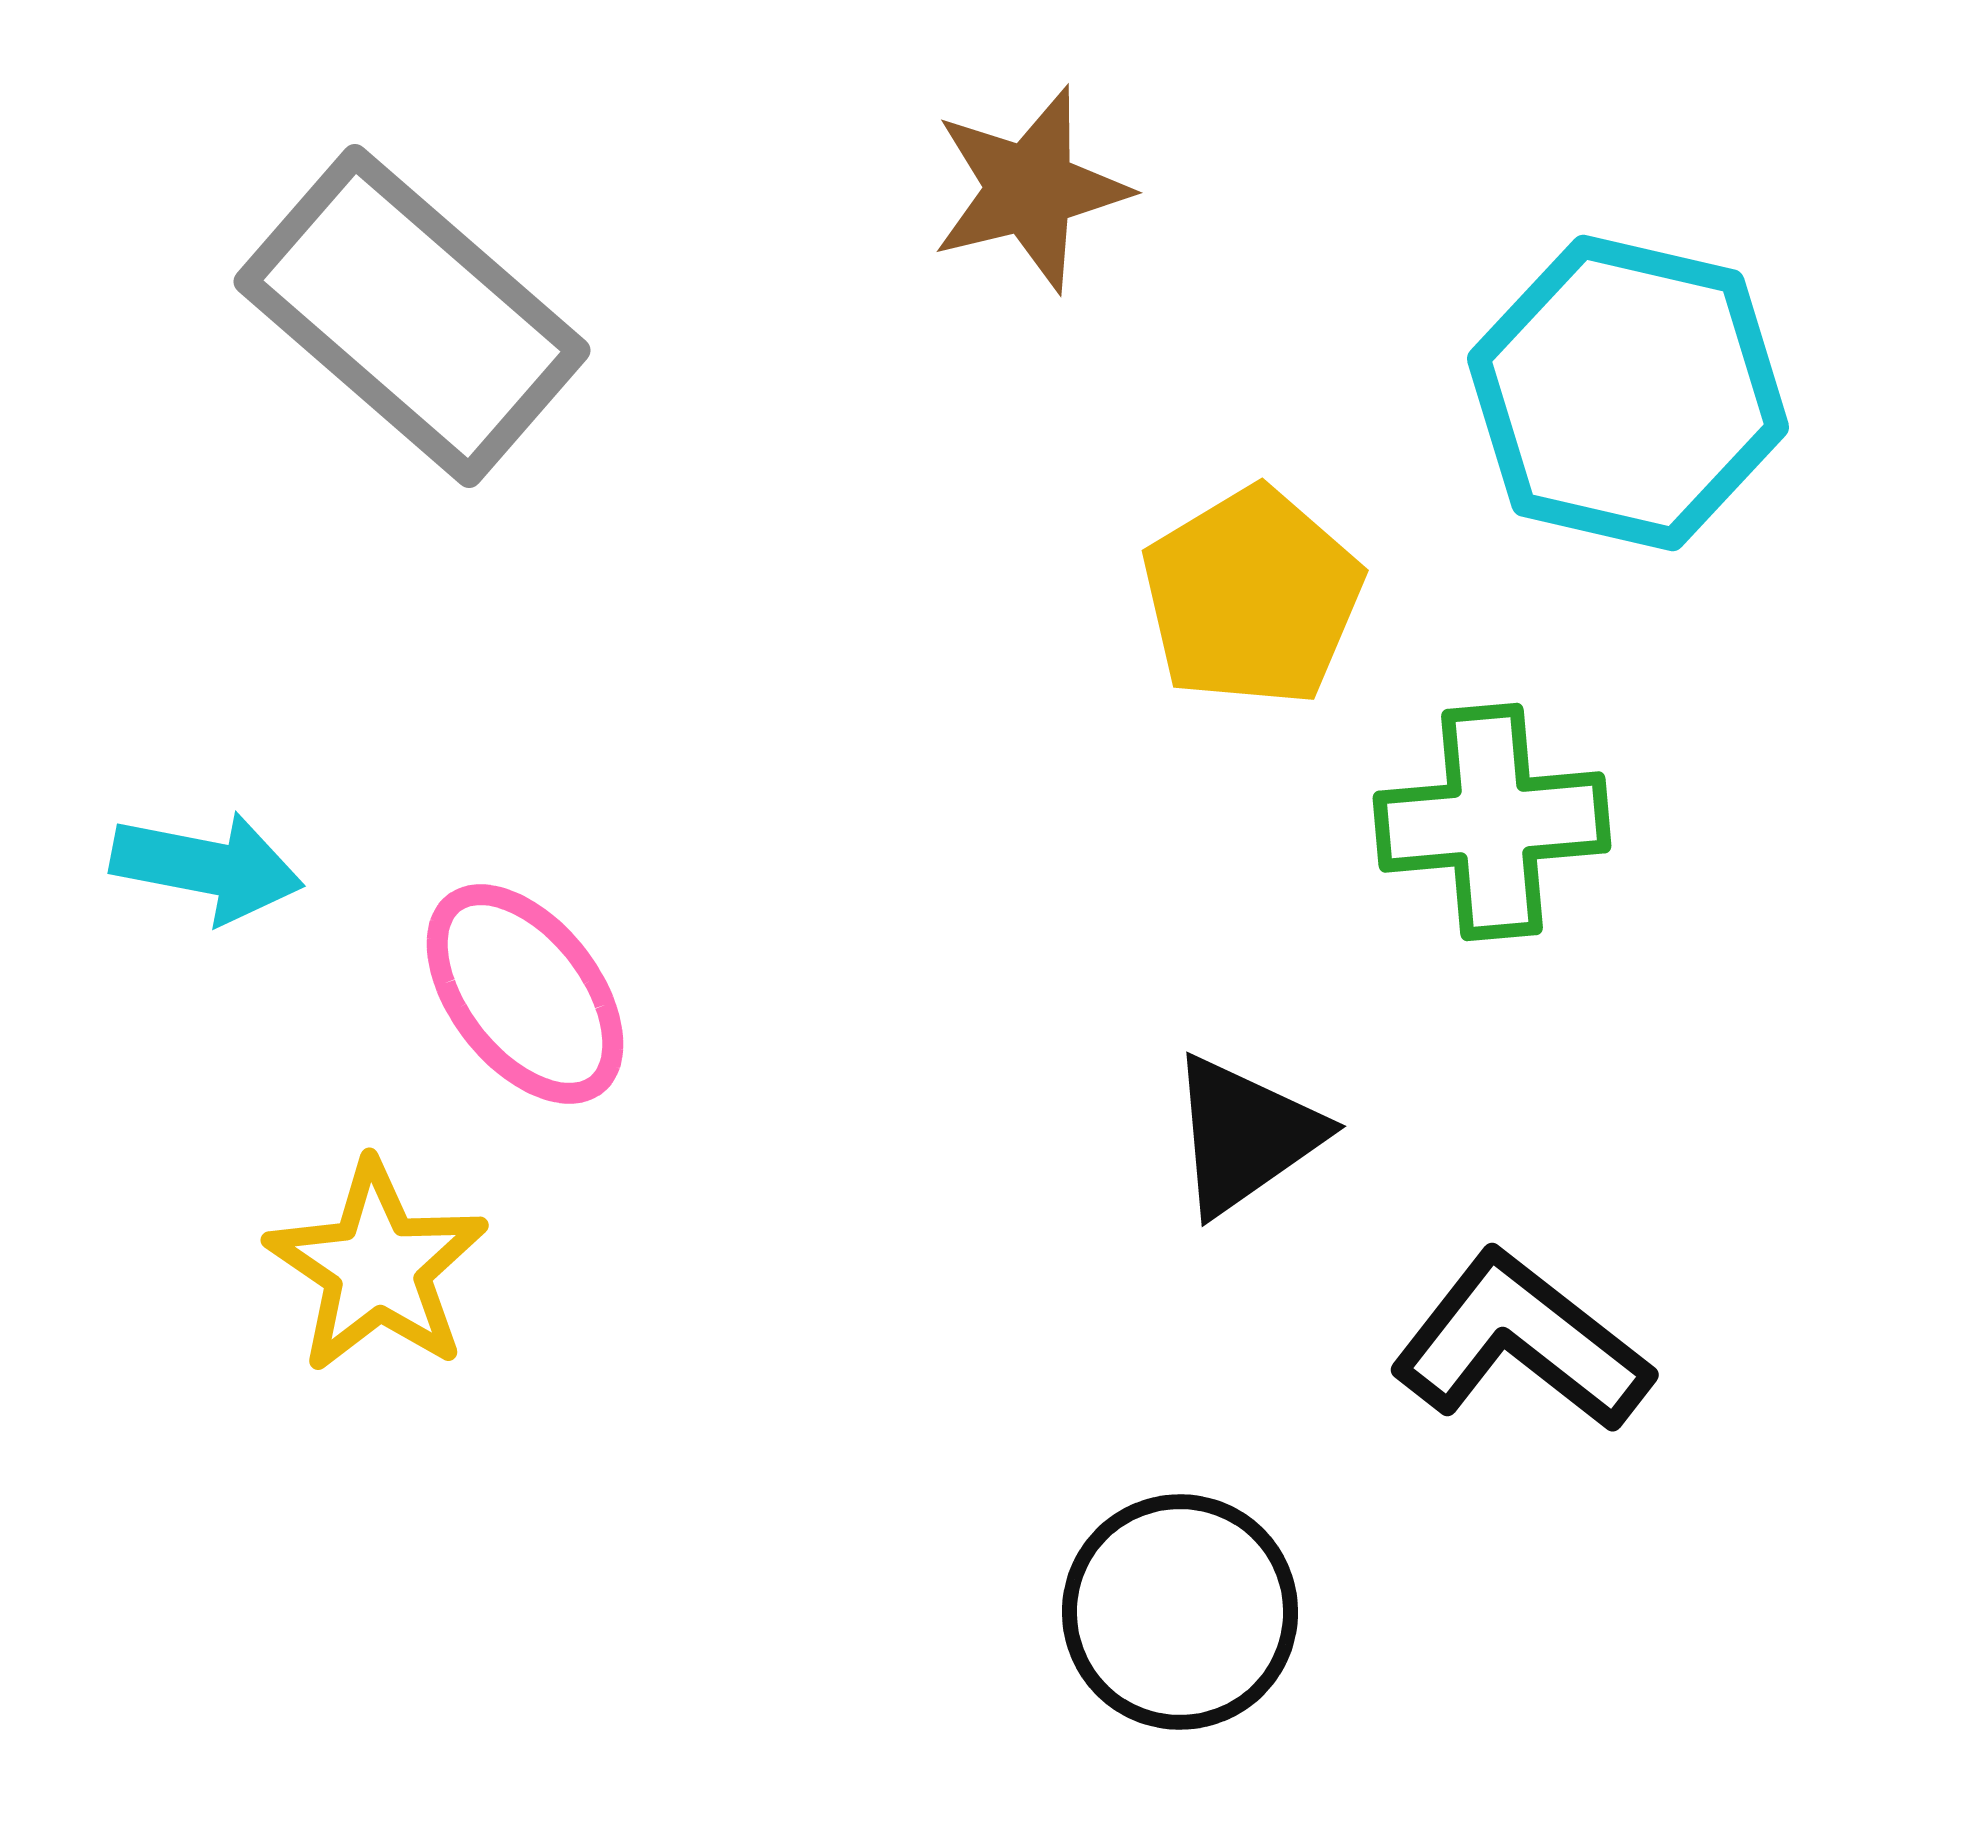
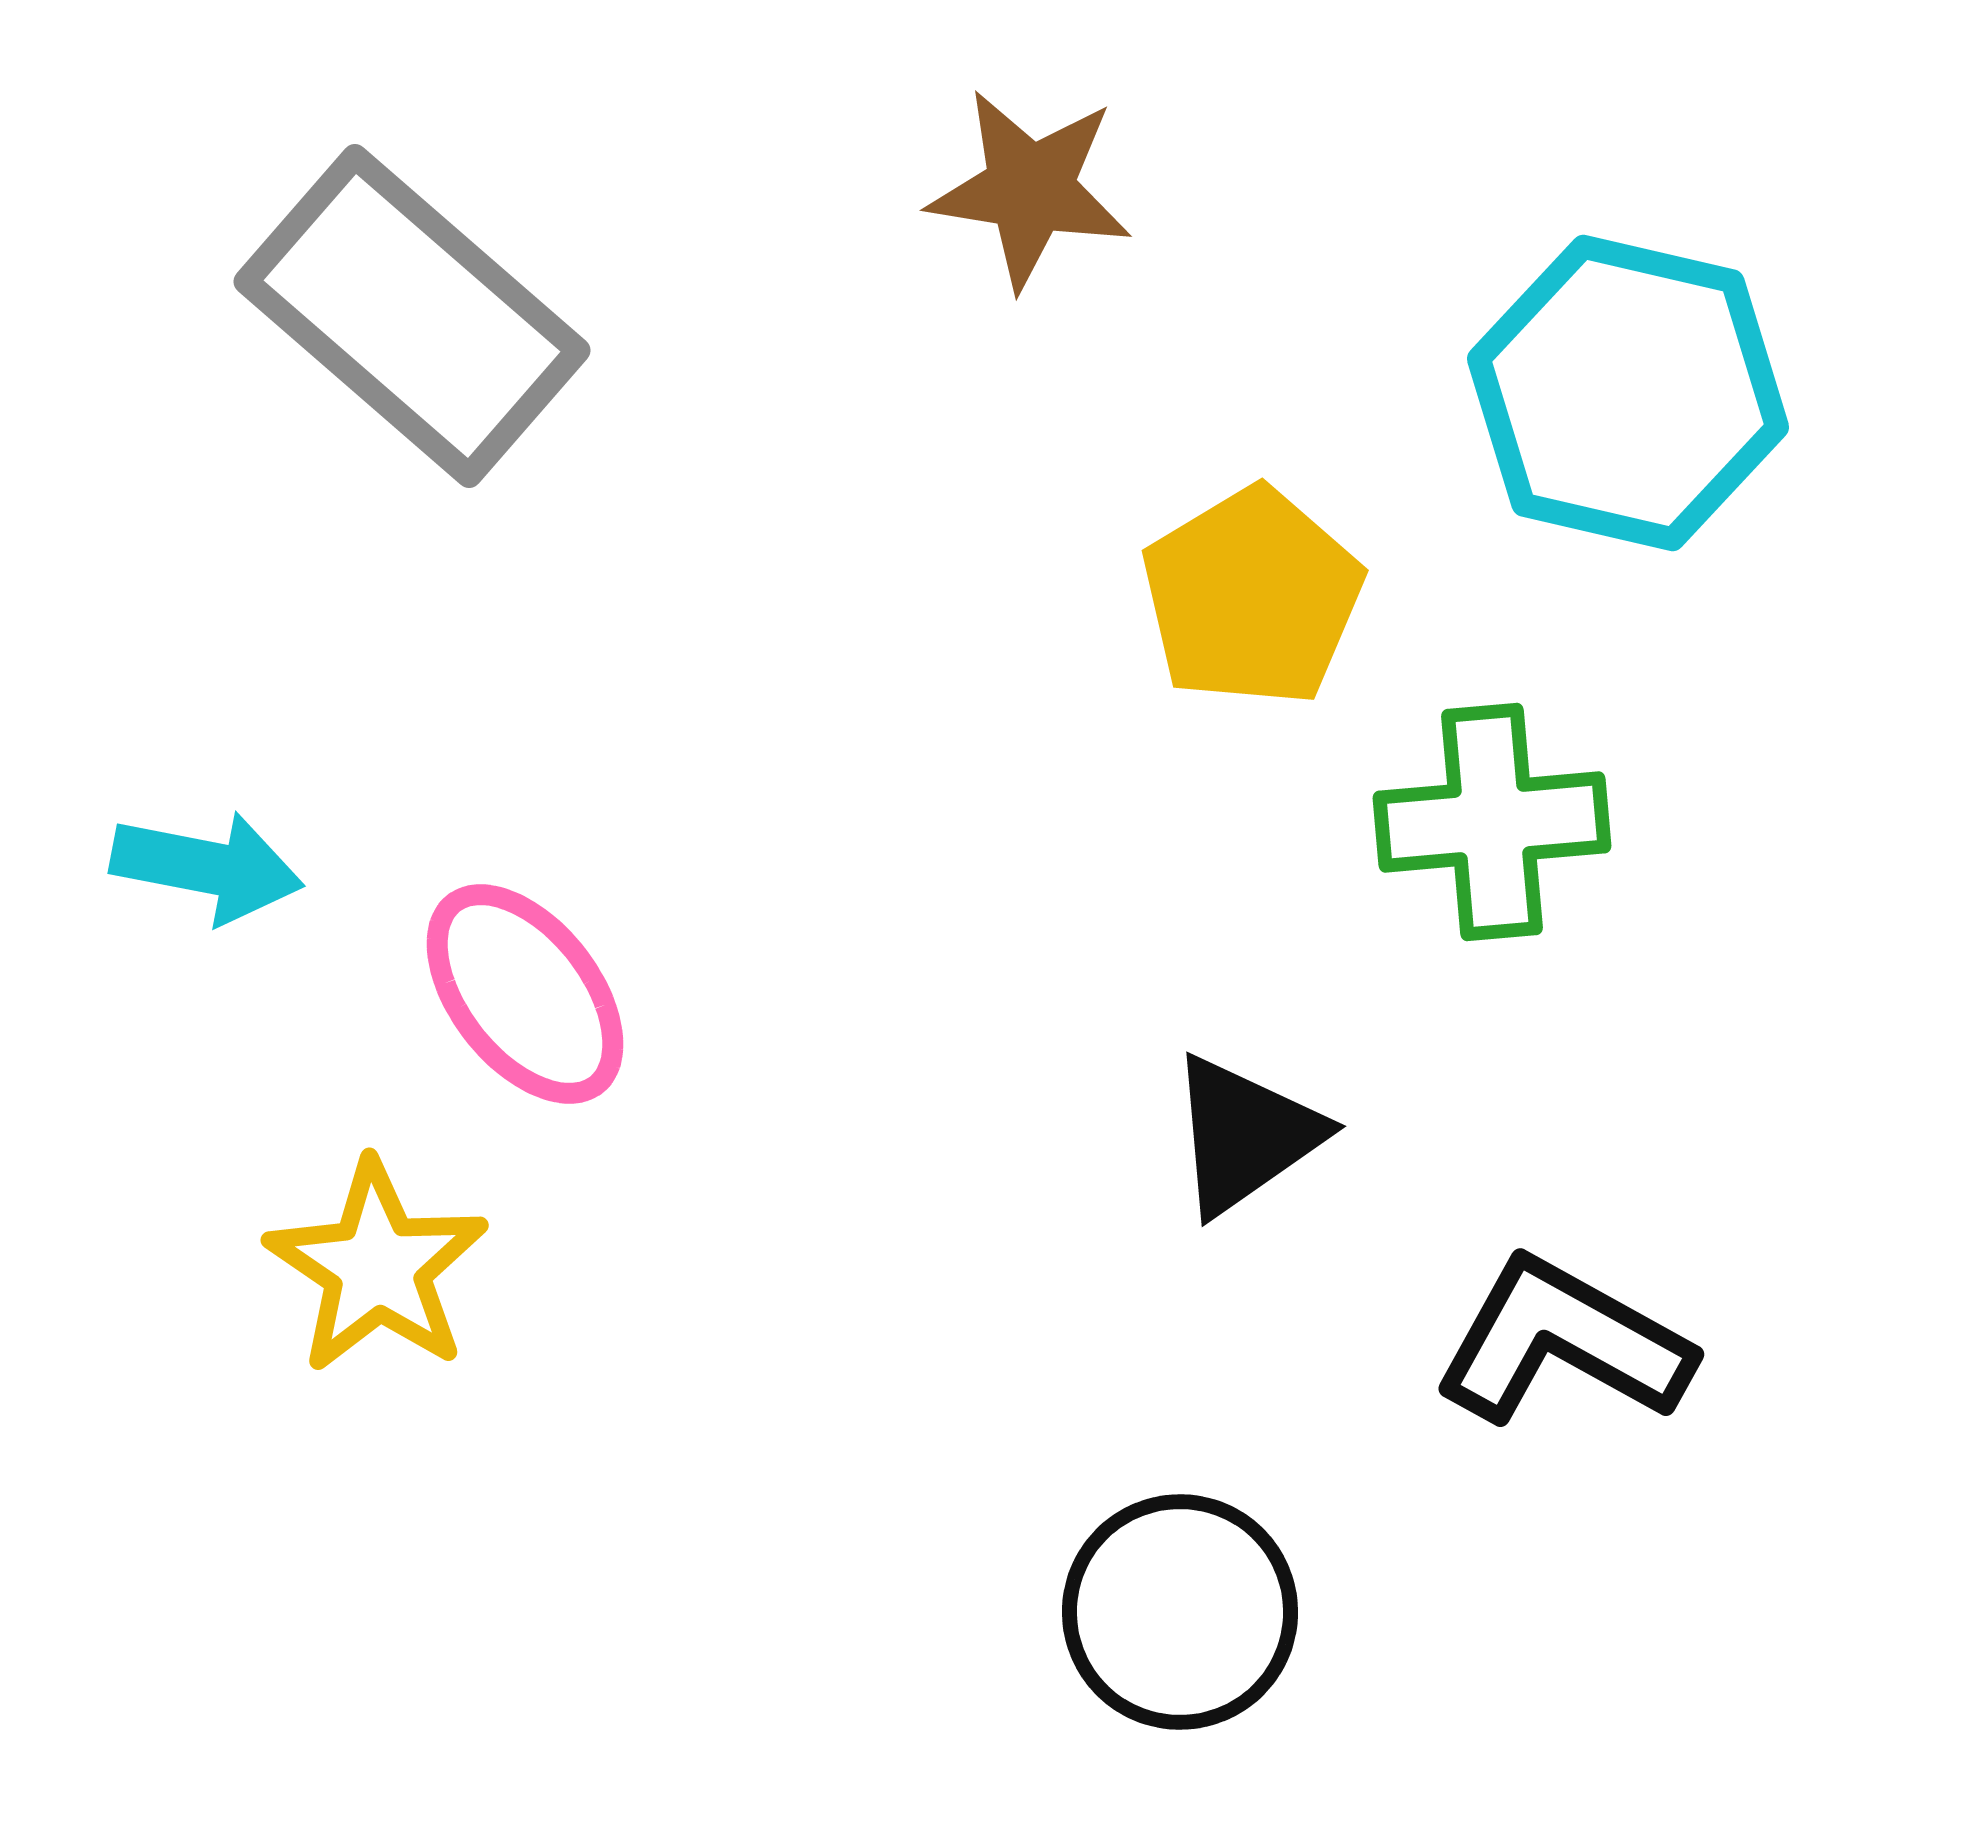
brown star: rotated 23 degrees clockwise
black L-shape: moved 42 px right; rotated 9 degrees counterclockwise
